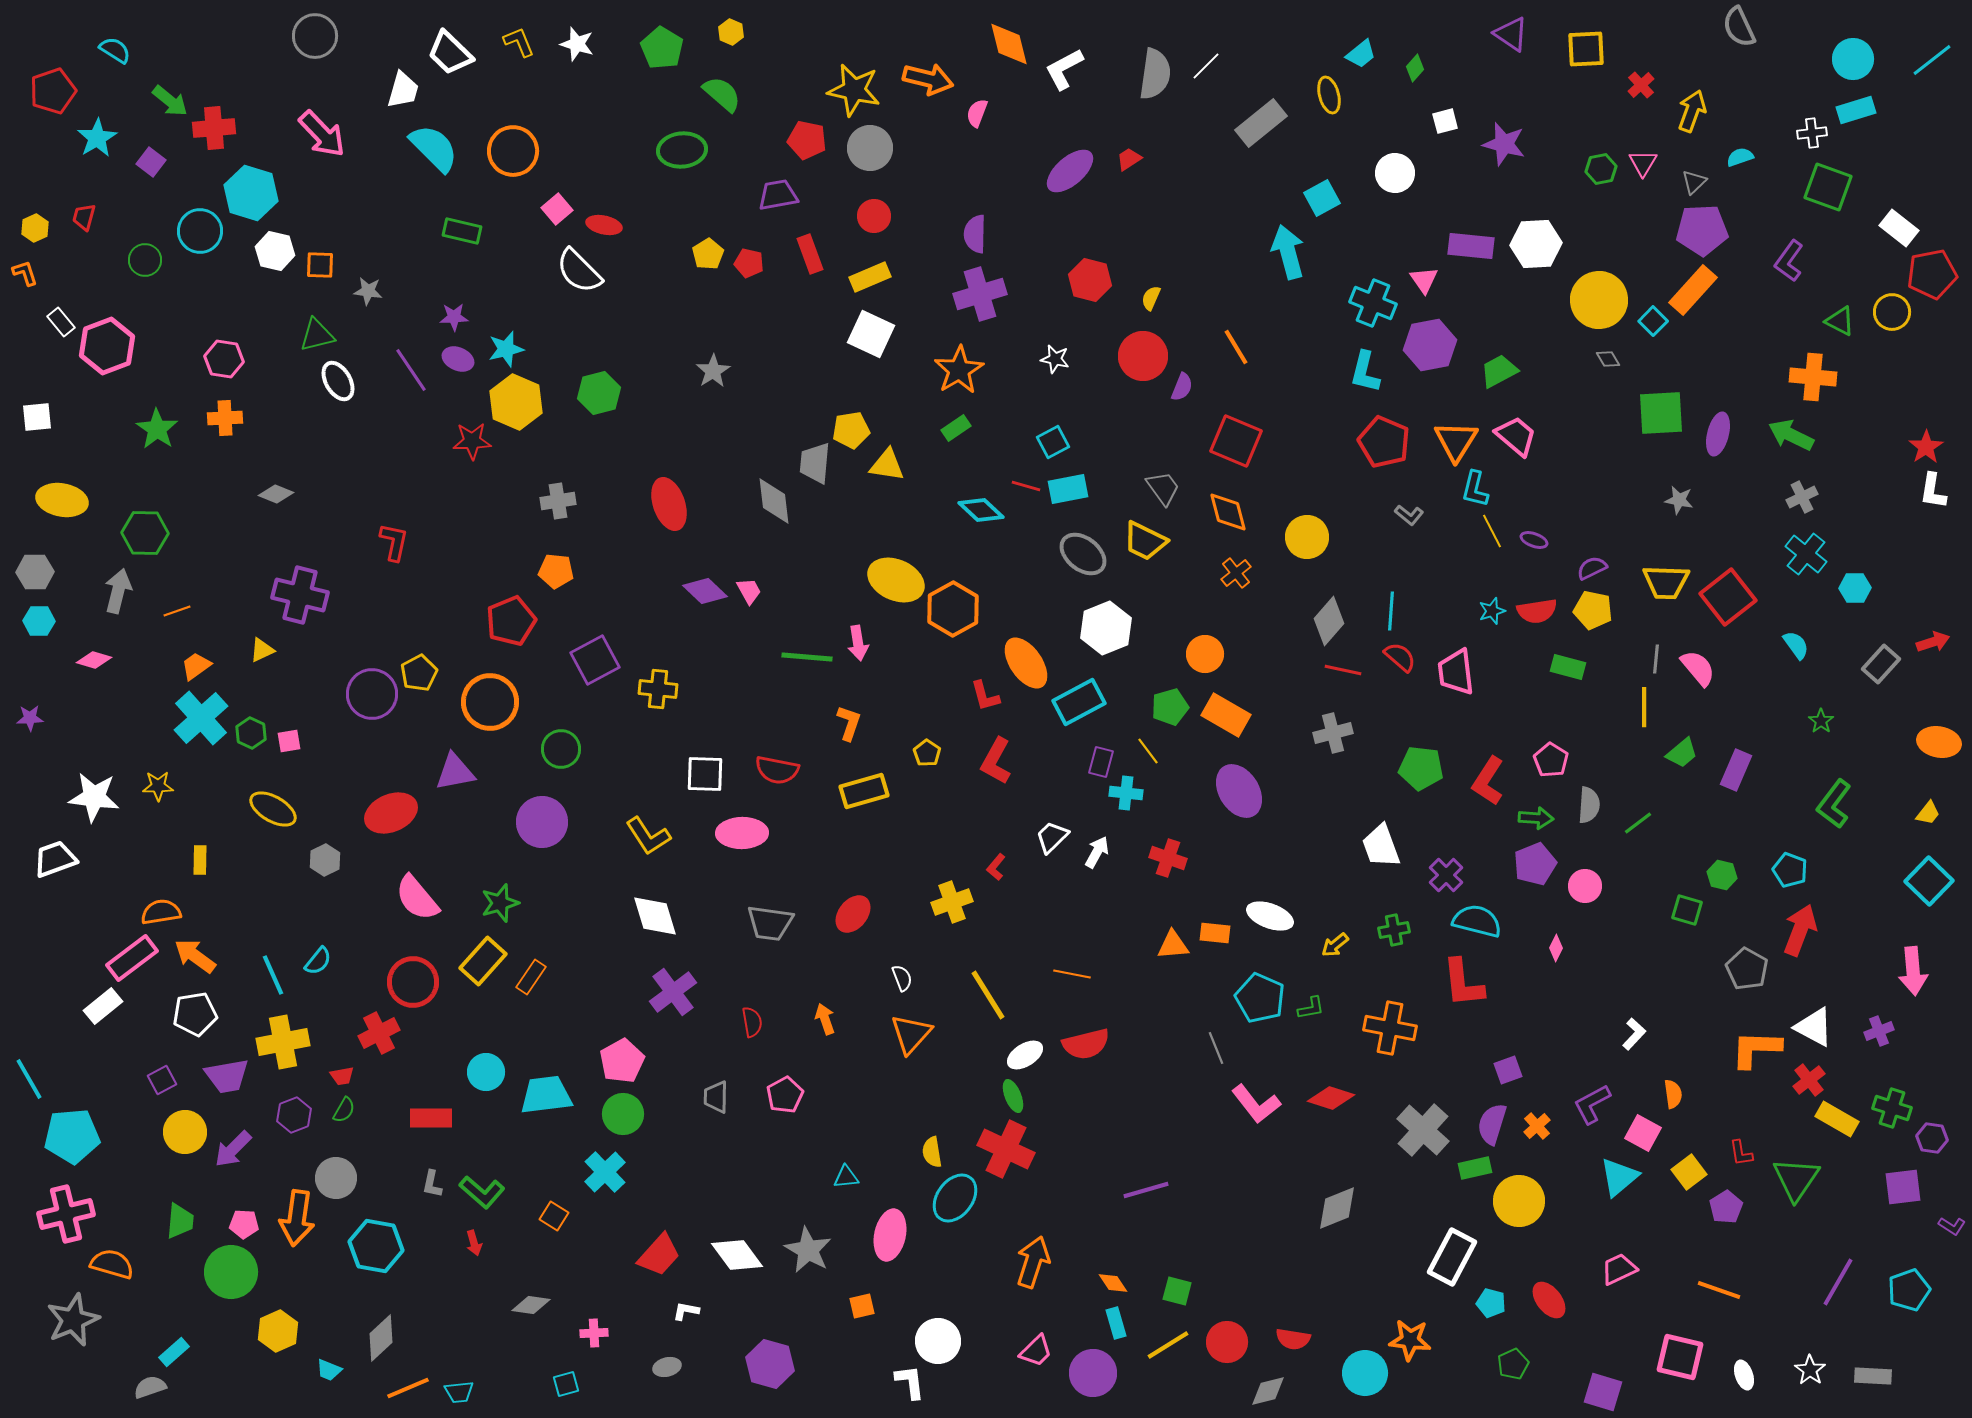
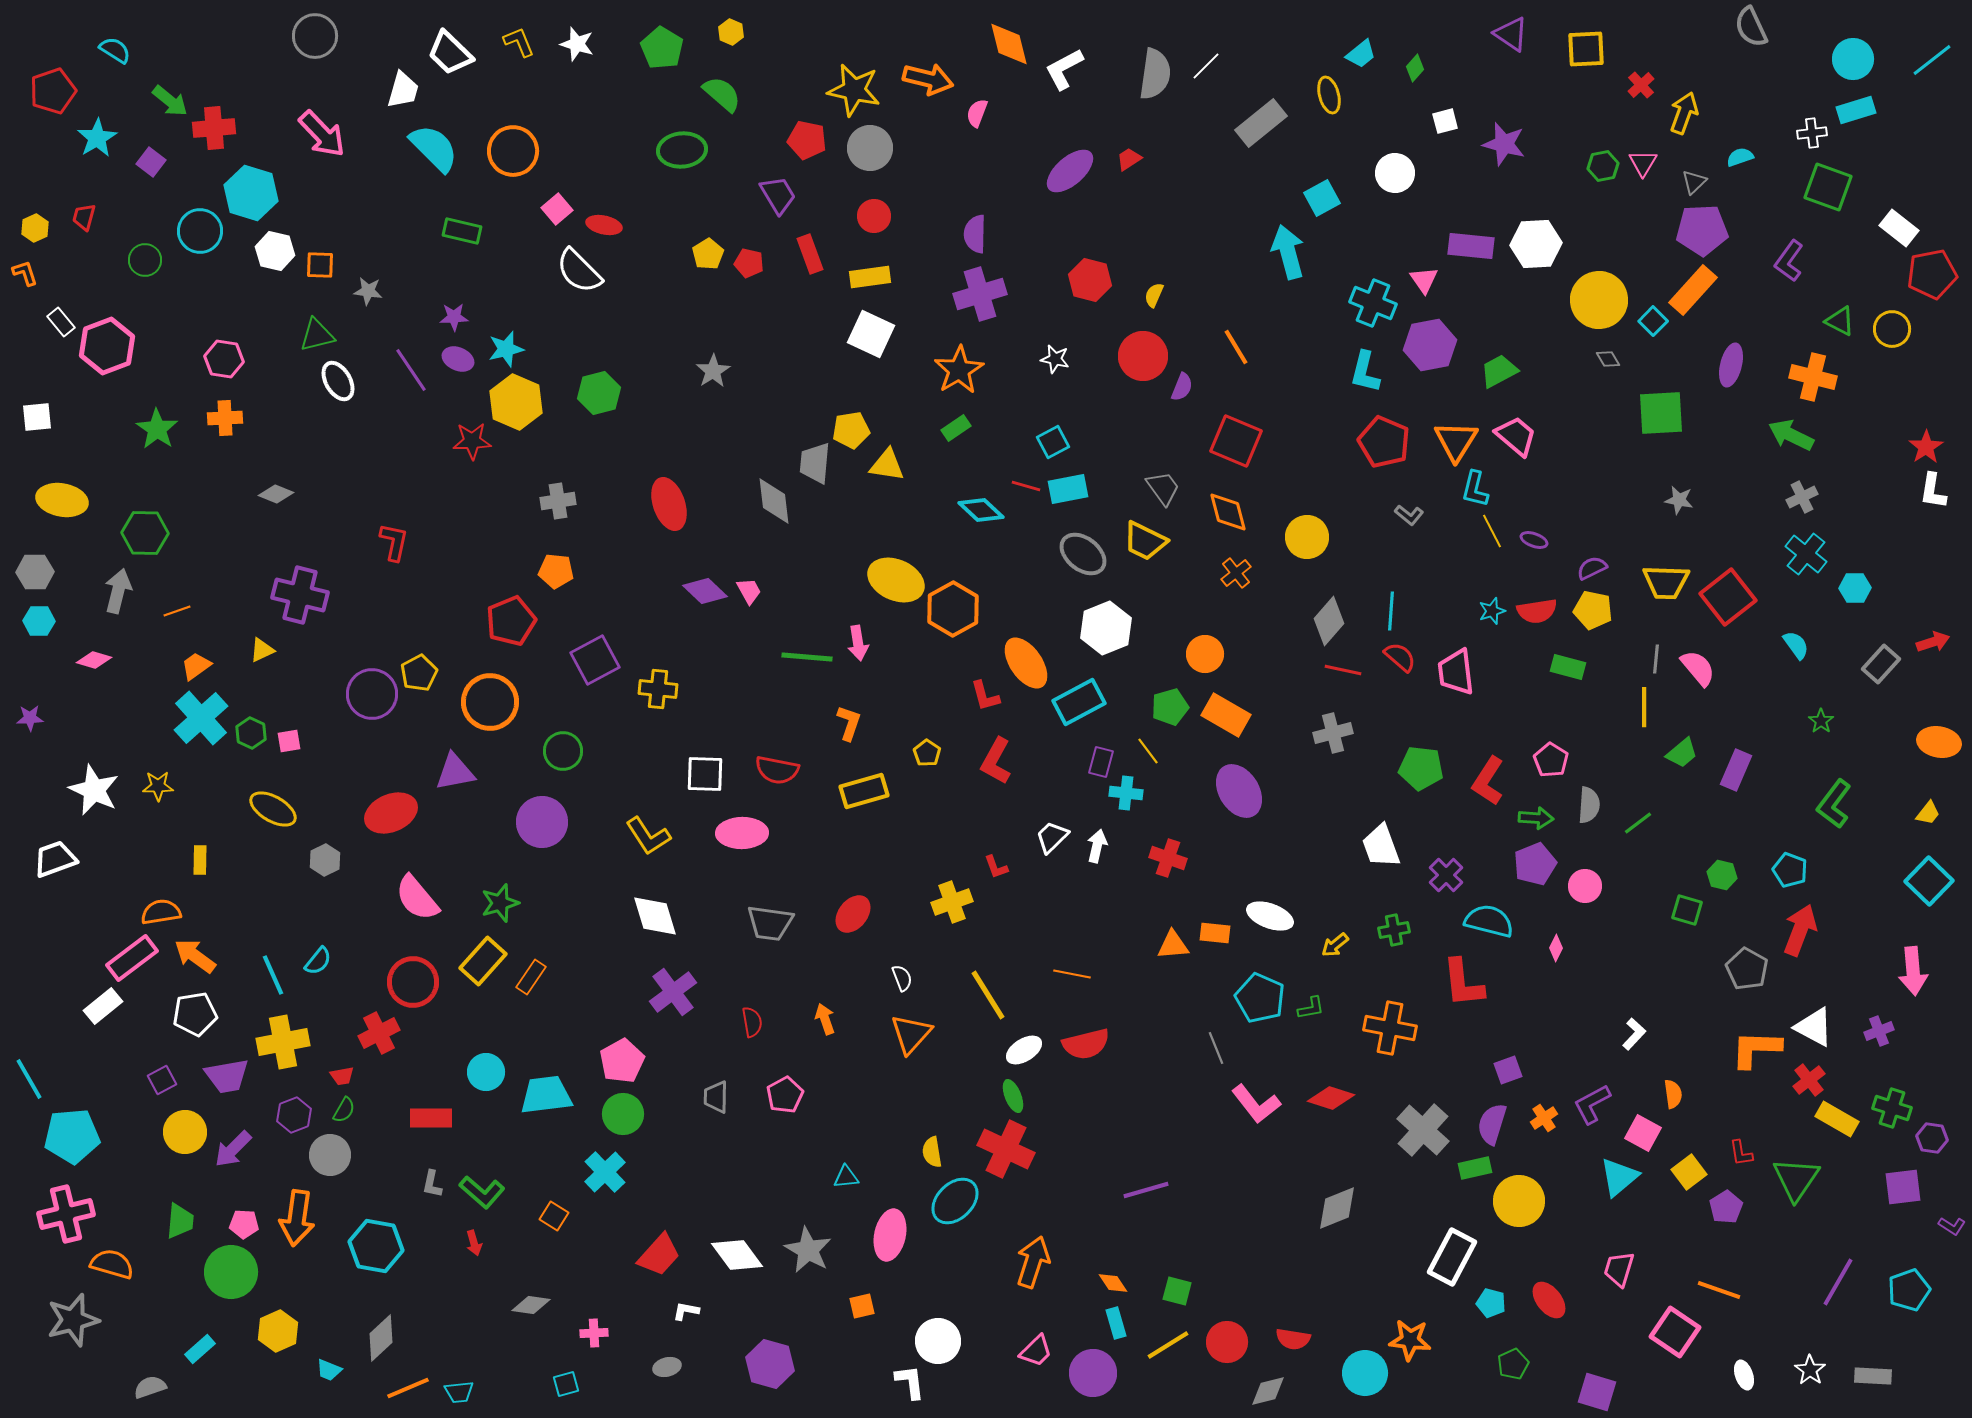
gray semicircle at (1739, 27): moved 12 px right
yellow arrow at (1692, 111): moved 8 px left, 2 px down
green hexagon at (1601, 169): moved 2 px right, 3 px up
purple trapezoid at (778, 195): rotated 69 degrees clockwise
yellow rectangle at (870, 277): rotated 15 degrees clockwise
yellow semicircle at (1151, 298): moved 3 px right, 3 px up
yellow circle at (1892, 312): moved 17 px down
orange cross at (1813, 377): rotated 9 degrees clockwise
purple ellipse at (1718, 434): moved 13 px right, 69 px up
green circle at (561, 749): moved 2 px right, 2 px down
white star at (94, 797): moved 7 px up; rotated 18 degrees clockwise
white arrow at (1097, 852): moved 6 px up; rotated 16 degrees counterclockwise
red L-shape at (996, 867): rotated 60 degrees counterclockwise
cyan semicircle at (1477, 921): moved 12 px right
white ellipse at (1025, 1055): moved 1 px left, 5 px up
orange cross at (1537, 1126): moved 7 px right, 8 px up; rotated 8 degrees clockwise
gray circle at (336, 1178): moved 6 px left, 23 px up
cyan ellipse at (955, 1198): moved 3 px down; rotated 9 degrees clockwise
pink trapezoid at (1619, 1269): rotated 48 degrees counterclockwise
gray star at (73, 1320): rotated 8 degrees clockwise
cyan rectangle at (174, 1352): moved 26 px right, 3 px up
pink square at (1680, 1357): moved 5 px left, 25 px up; rotated 21 degrees clockwise
purple square at (1603, 1392): moved 6 px left
